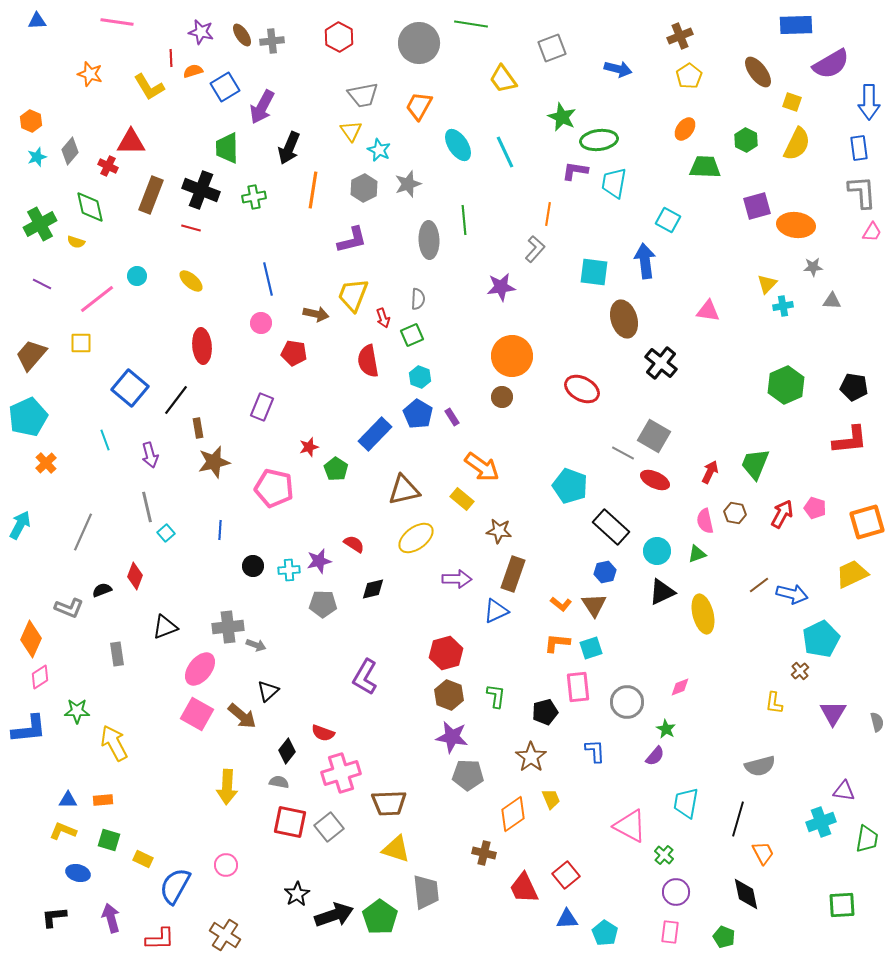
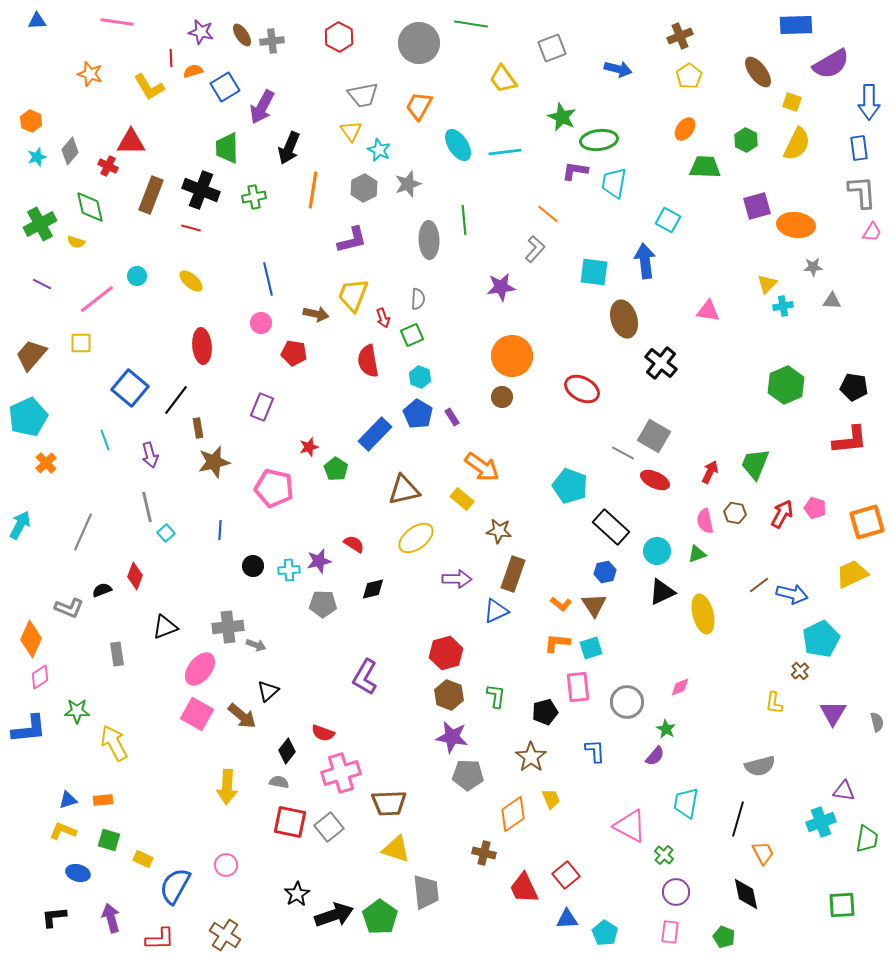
cyan line at (505, 152): rotated 72 degrees counterclockwise
orange line at (548, 214): rotated 60 degrees counterclockwise
blue triangle at (68, 800): rotated 18 degrees counterclockwise
